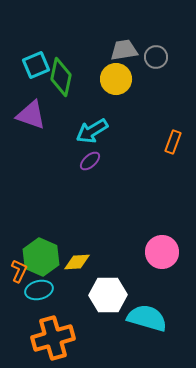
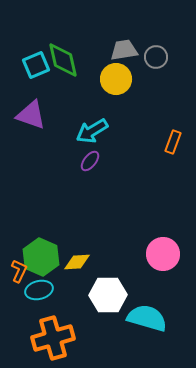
green diamond: moved 2 px right, 17 px up; rotated 24 degrees counterclockwise
purple ellipse: rotated 10 degrees counterclockwise
pink circle: moved 1 px right, 2 px down
